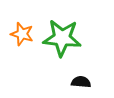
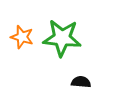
orange star: moved 3 px down
